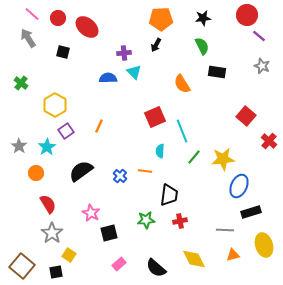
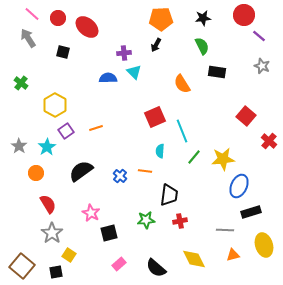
red circle at (247, 15): moved 3 px left
orange line at (99, 126): moved 3 px left, 2 px down; rotated 48 degrees clockwise
